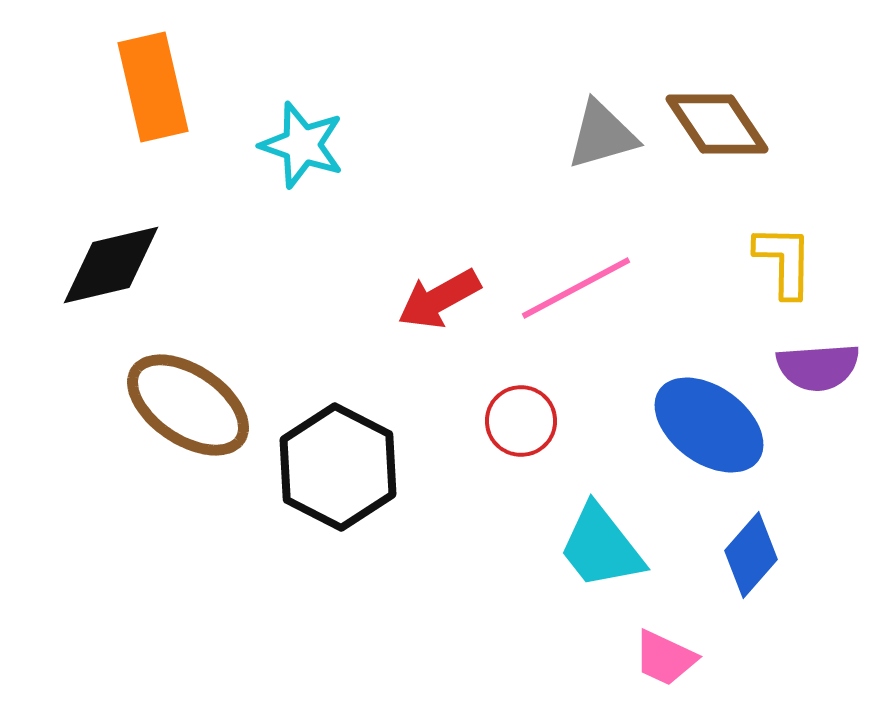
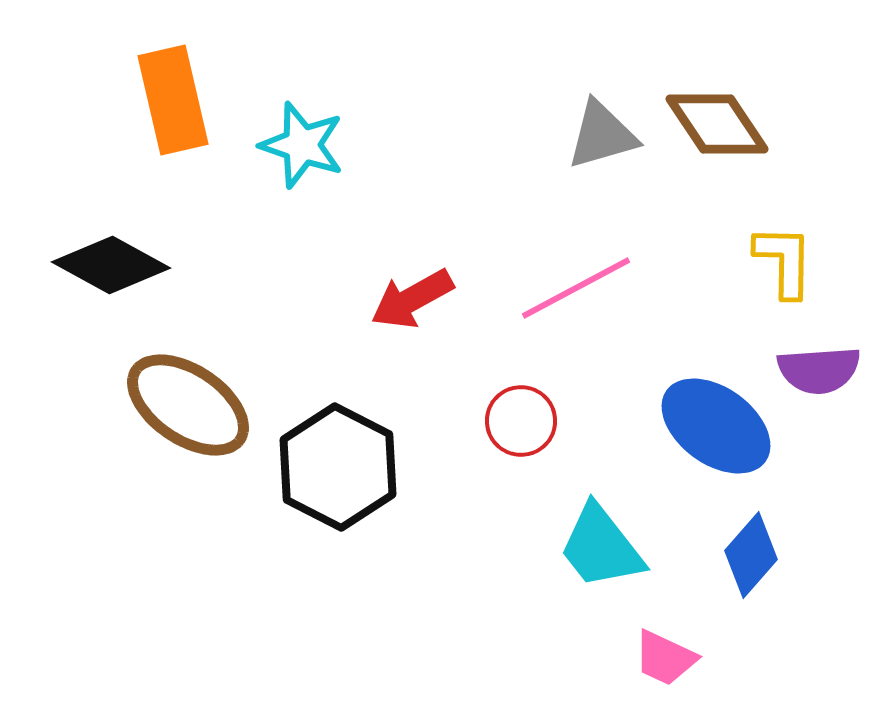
orange rectangle: moved 20 px right, 13 px down
black diamond: rotated 42 degrees clockwise
red arrow: moved 27 px left
purple semicircle: moved 1 px right, 3 px down
blue ellipse: moved 7 px right, 1 px down
